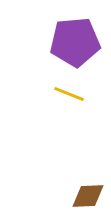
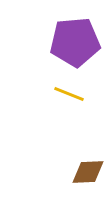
brown diamond: moved 24 px up
